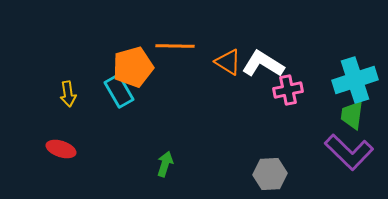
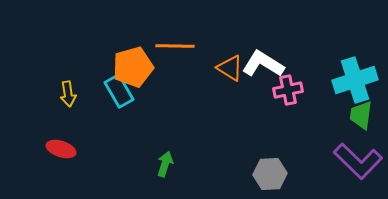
orange triangle: moved 2 px right, 6 px down
green trapezoid: moved 9 px right
purple L-shape: moved 9 px right, 9 px down
